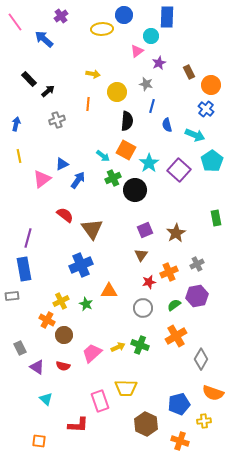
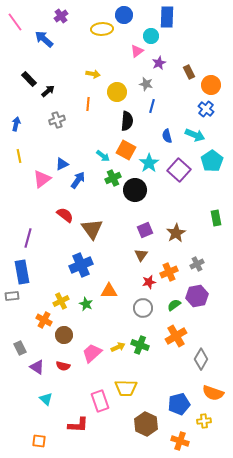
blue semicircle at (167, 125): moved 11 px down
blue rectangle at (24, 269): moved 2 px left, 3 px down
orange cross at (47, 320): moved 3 px left
